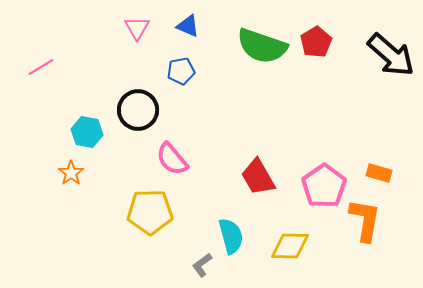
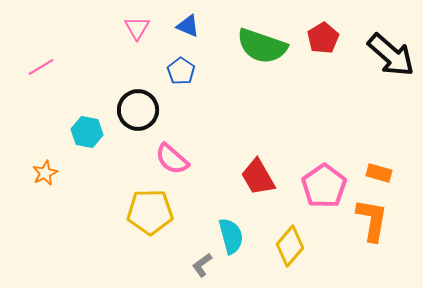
red pentagon: moved 7 px right, 4 px up
blue pentagon: rotated 28 degrees counterclockwise
pink semicircle: rotated 9 degrees counterclockwise
orange star: moved 26 px left; rotated 10 degrees clockwise
orange L-shape: moved 7 px right
yellow diamond: rotated 51 degrees counterclockwise
